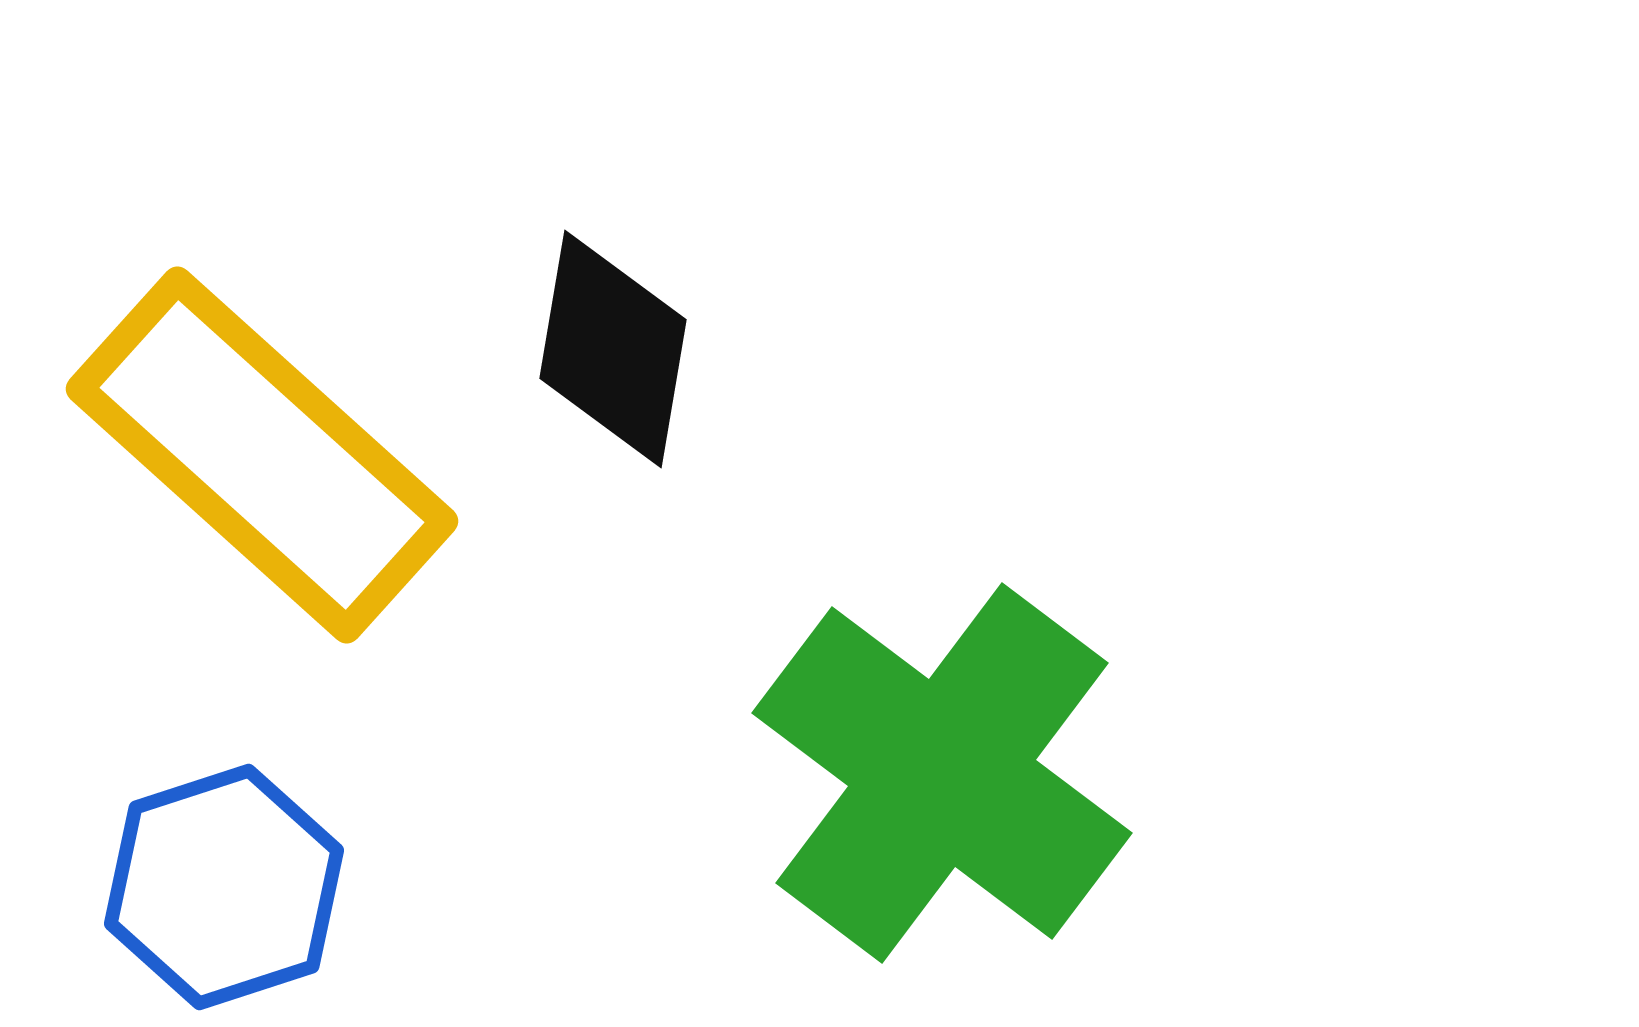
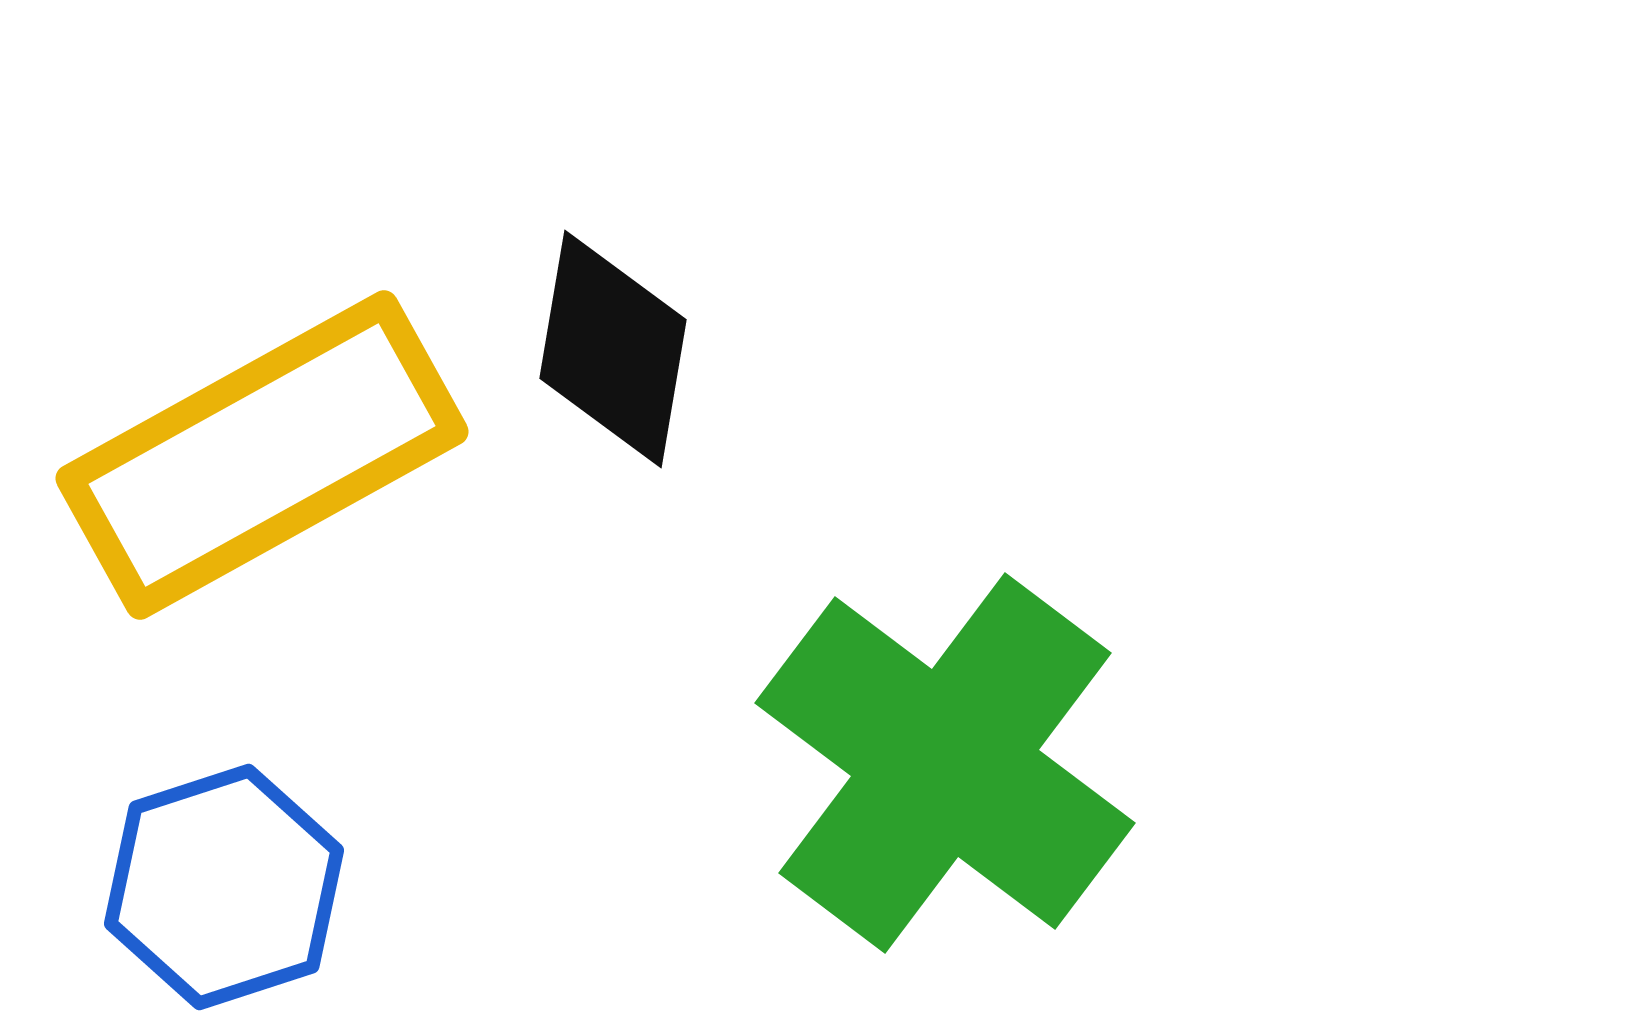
yellow rectangle: rotated 71 degrees counterclockwise
green cross: moved 3 px right, 10 px up
